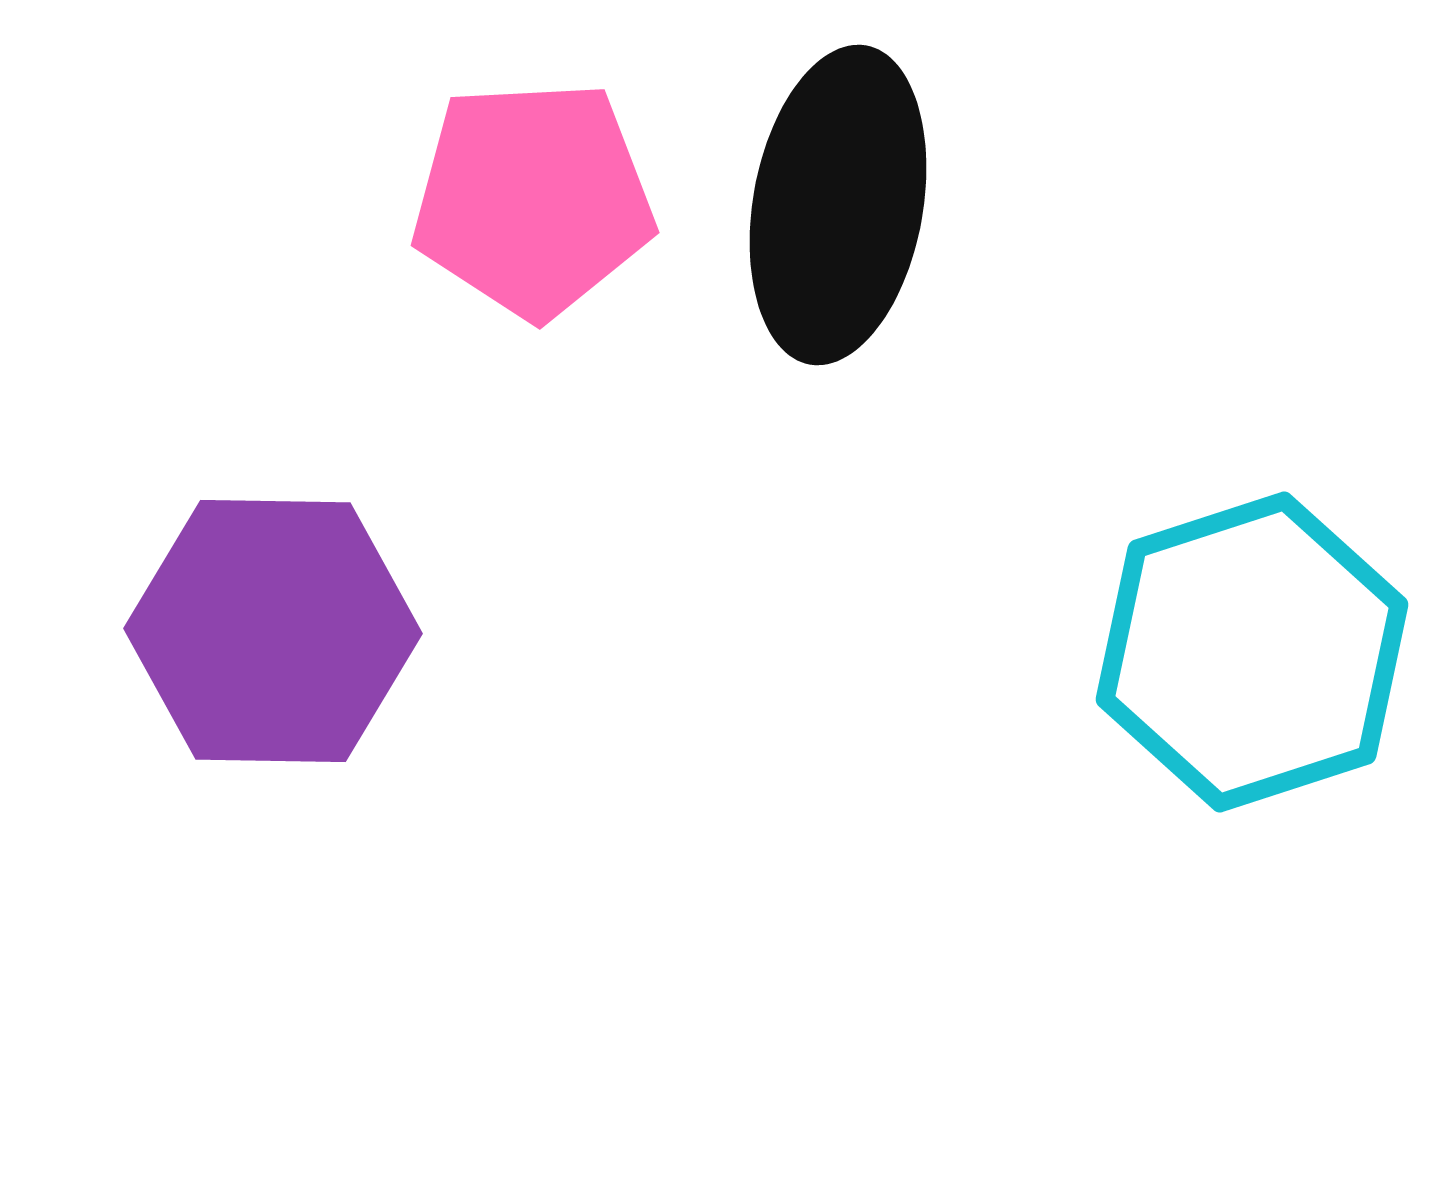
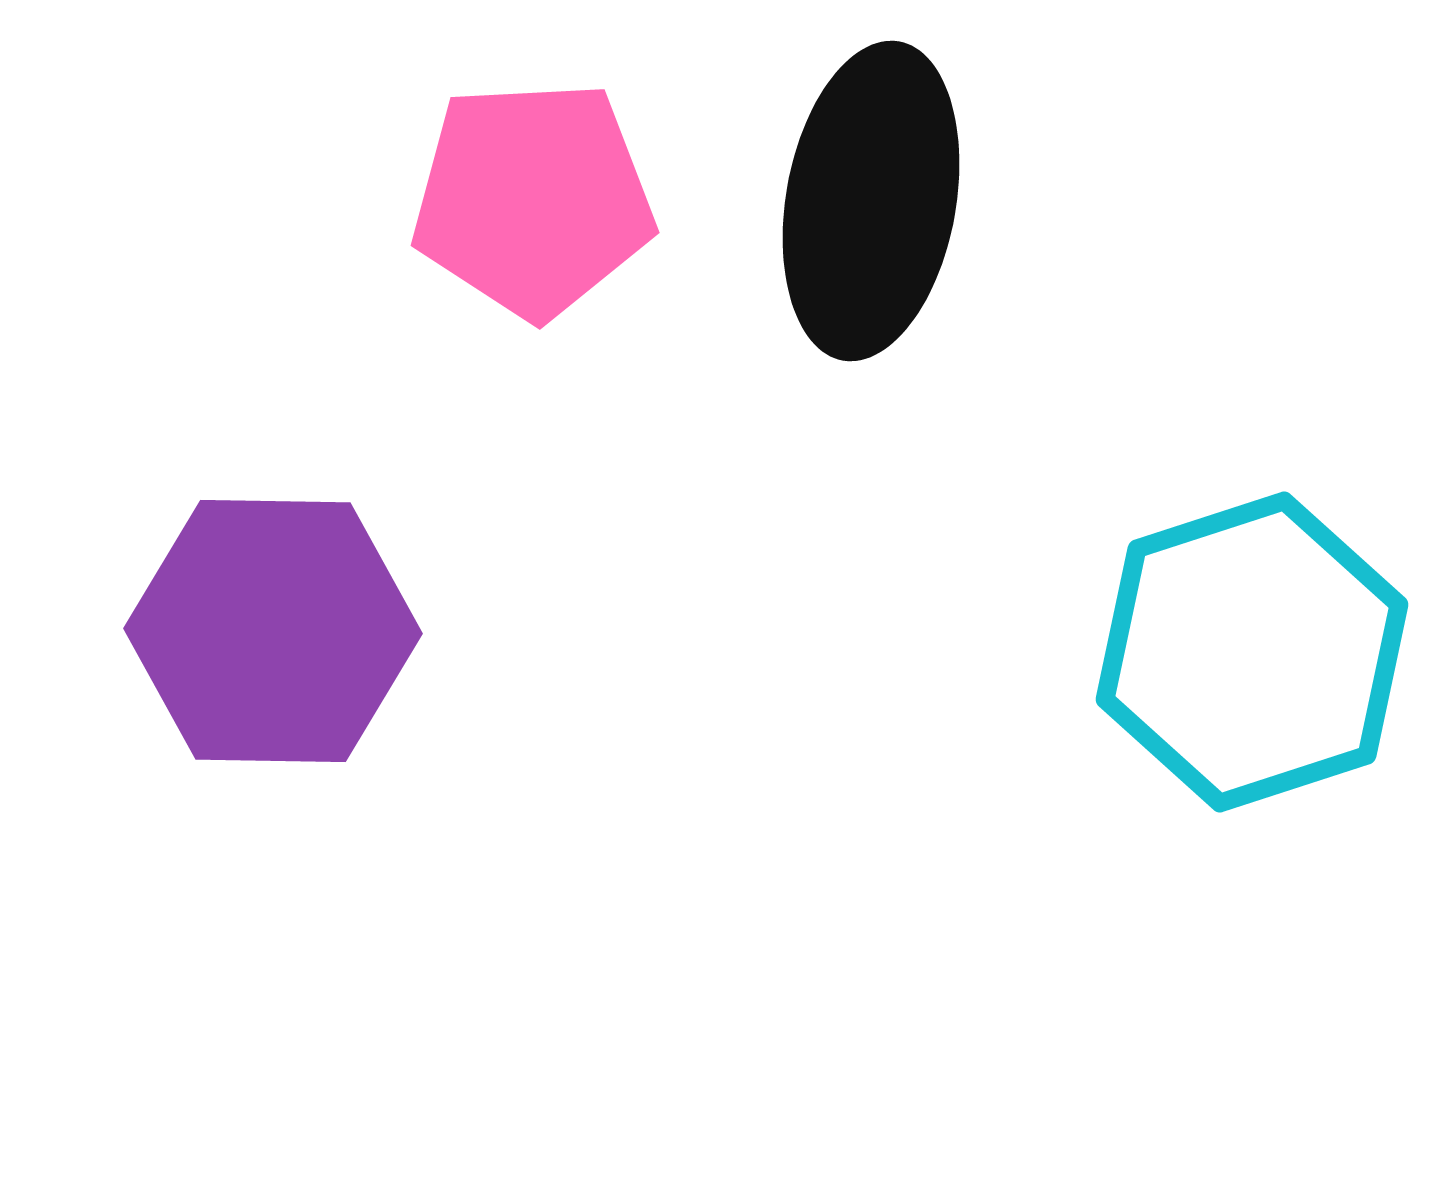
black ellipse: moved 33 px right, 4 px up
